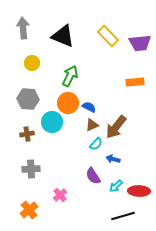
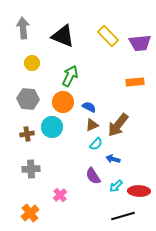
orange circle: moved 5 px left, 1 px up
cyan circle: moved 5 px down
brown arrow: moved 2 px right, 2 px up
orange cross: moved 1 px right, 3 px down
